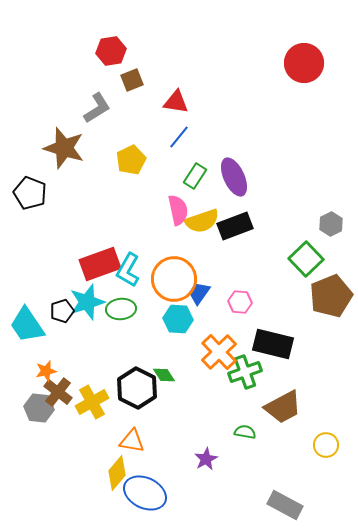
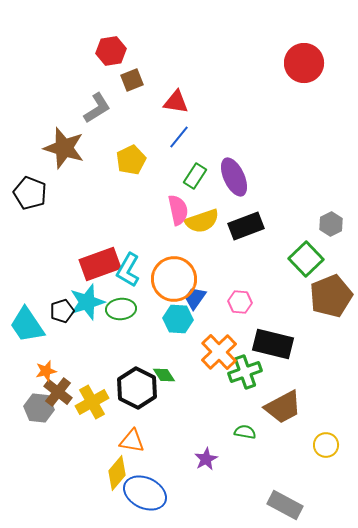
black rectangle at (235, 226): moved 11 px right
blue trapezoid at (199, 293): moved 4 px left, 5 px down
